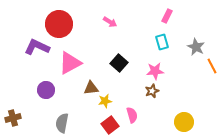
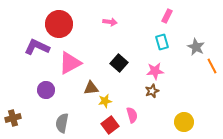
pink arrow: rotated 24 degrees counterclockwise
